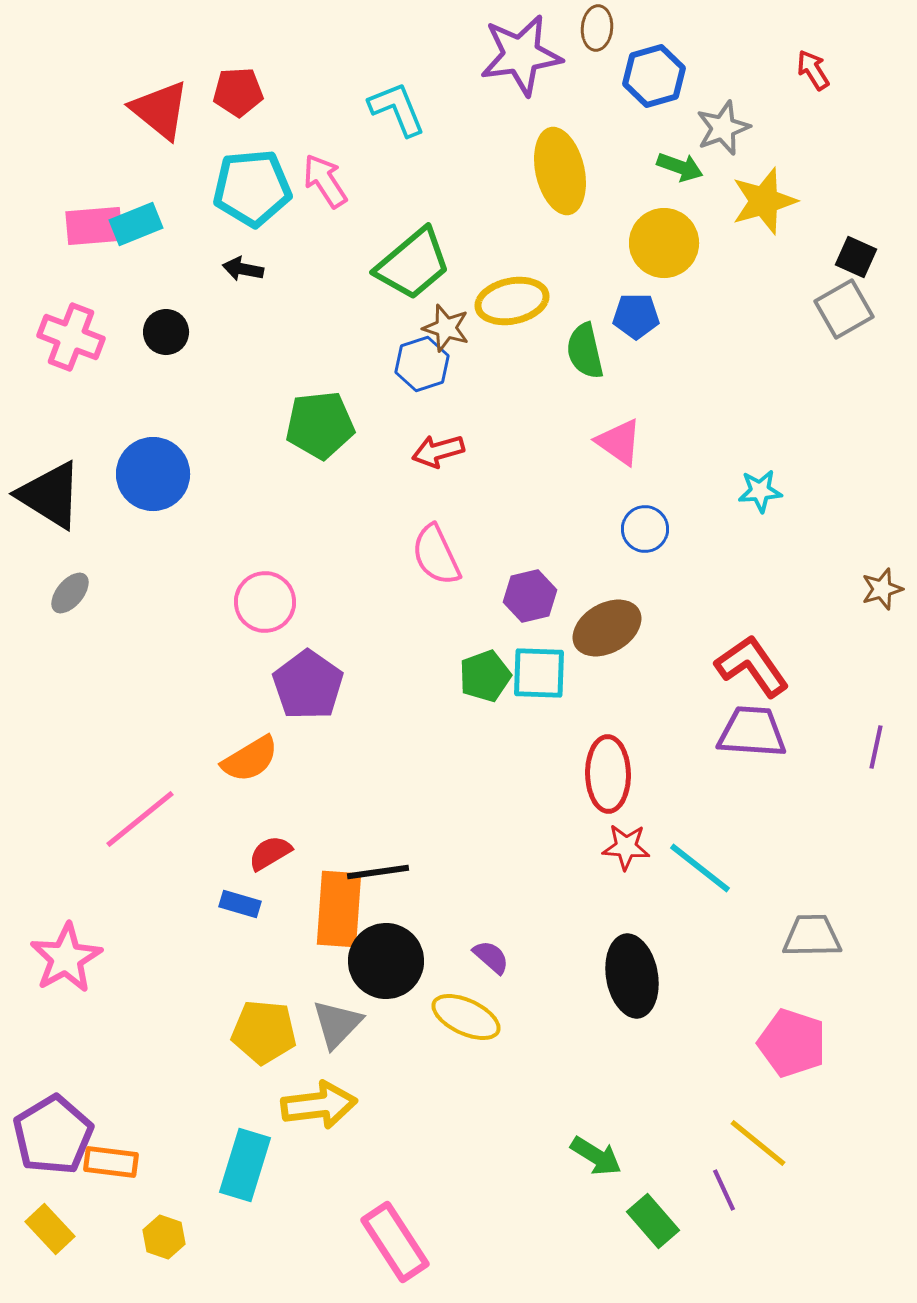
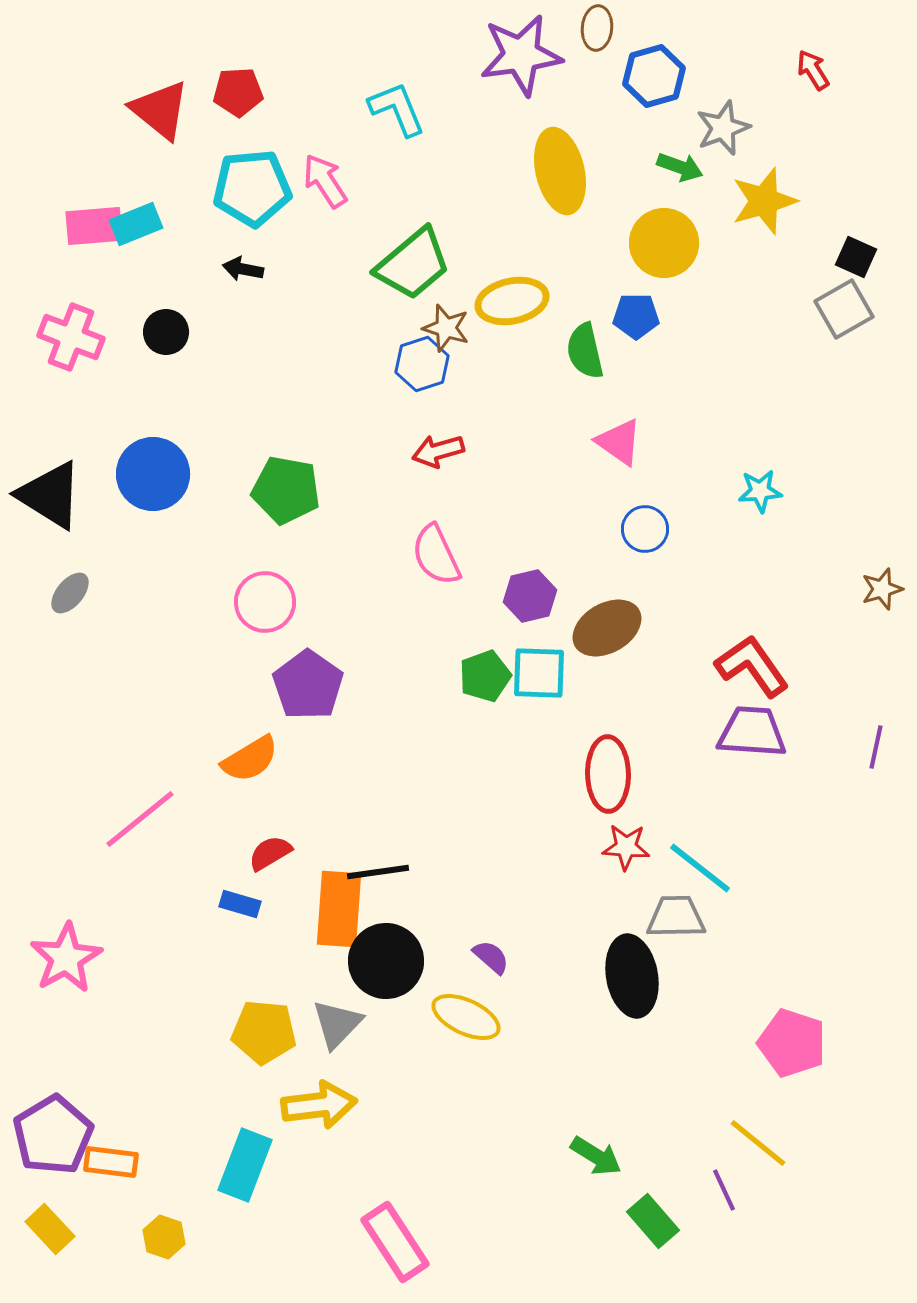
green pentagon at (320, 425): moved 34 px left, 65 px down; rotated 16 degrees clockwise
gray trapezoid at (812, 936): moved 136 px left, 19 px up
cyan rectangle at (245, 1165): rotated 4 degrees clockwise
